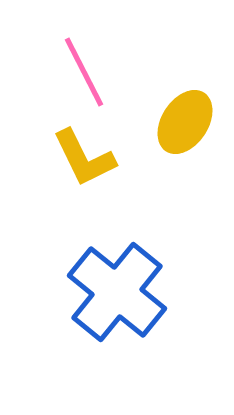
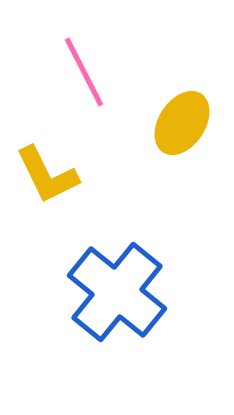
yellow ellipse: moved 3 px left, 1 px down
yellow L-shape: moved 37 px left, 17 px down
